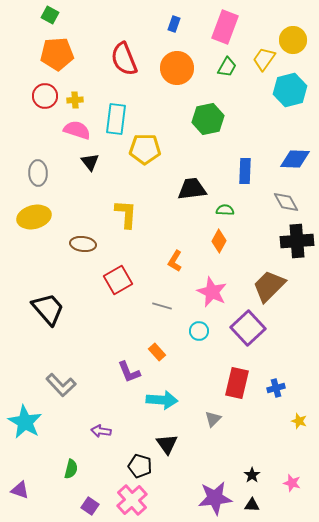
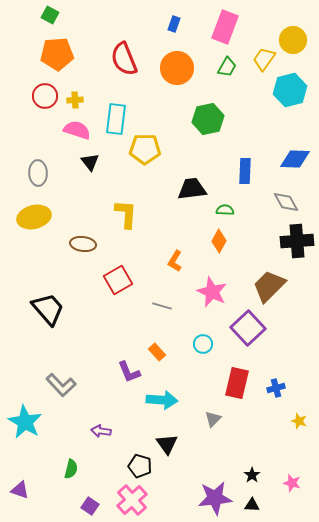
cyan circle at (199, 331): moved 4 px right, 13 px down
